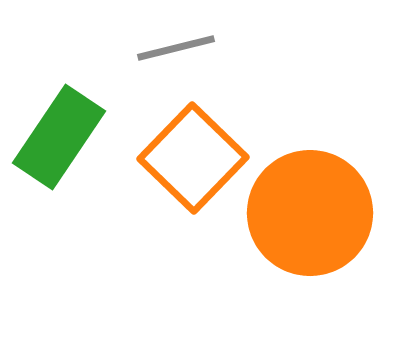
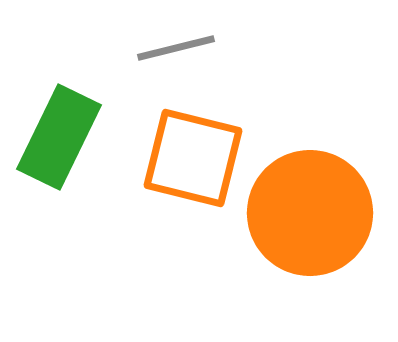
green rectangle: rotated 8 degrees counterclockwise
orange square: rotated 30 degrees counterclockwise
